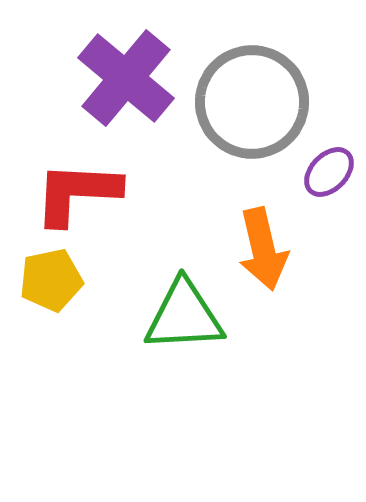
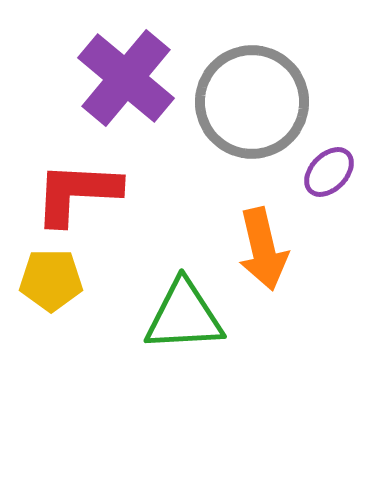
yellow pentagon: rotated 12 degrees clockwise
